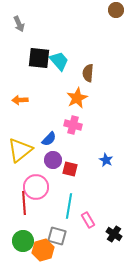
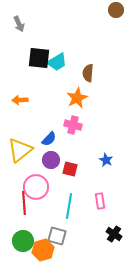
cyan trapezoid: moved 2 px left, 1 px down; rotated 100 degrees clockwise
purple circle: moved 2 px left
pink rectangle: moved 12 px right, 19 px up; rotated 21 degrees clockwise
